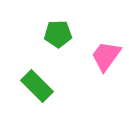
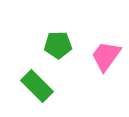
green pentagon: moved 11 px down
